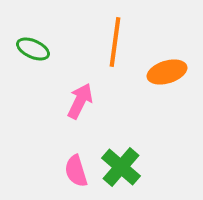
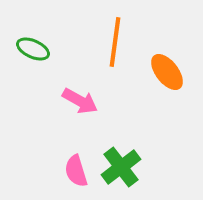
orange ellipse: rotated 69 degrees clockwise
pink arrow: rotated 93 degrees clockwise
green cross: rotated 12 degrees clockwise
